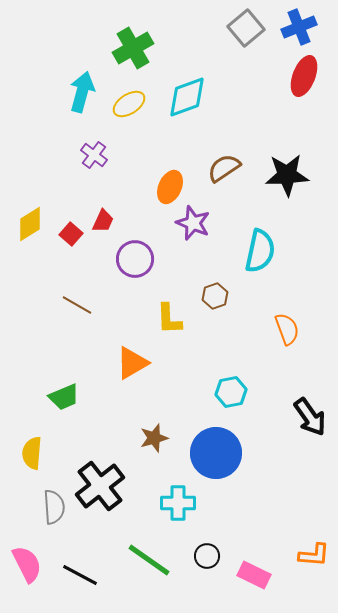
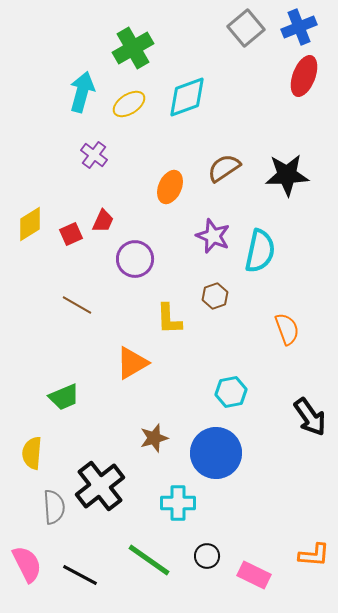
purple star: moved 20 px right, 13 px down
red square: rotated 25 degrees clockwise
